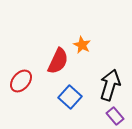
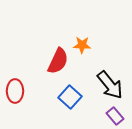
orange star: rotated 24 degrees counterclockwise
red ellipse: moved 6 px left, 10 px down; rotated 40 degrees counterclockwise
black arrow: rotated 124 degrees clockwise
